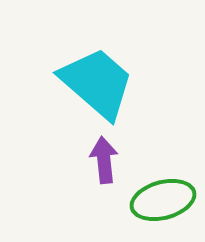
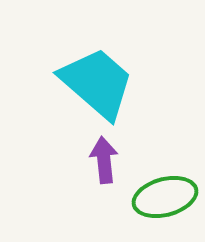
green ellipse: moved 2 px right, 3 px up
